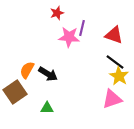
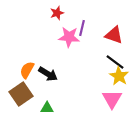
brown square: moved 6 px right, 2 px down
pink triangle: rotated 40 degrees counterclockwise
